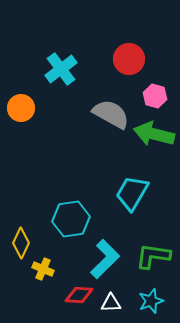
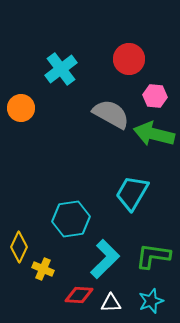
pink hexagon: rotated 10 degrees counterclockwise
yellow diamond: moved 2 px left, 4 px down
